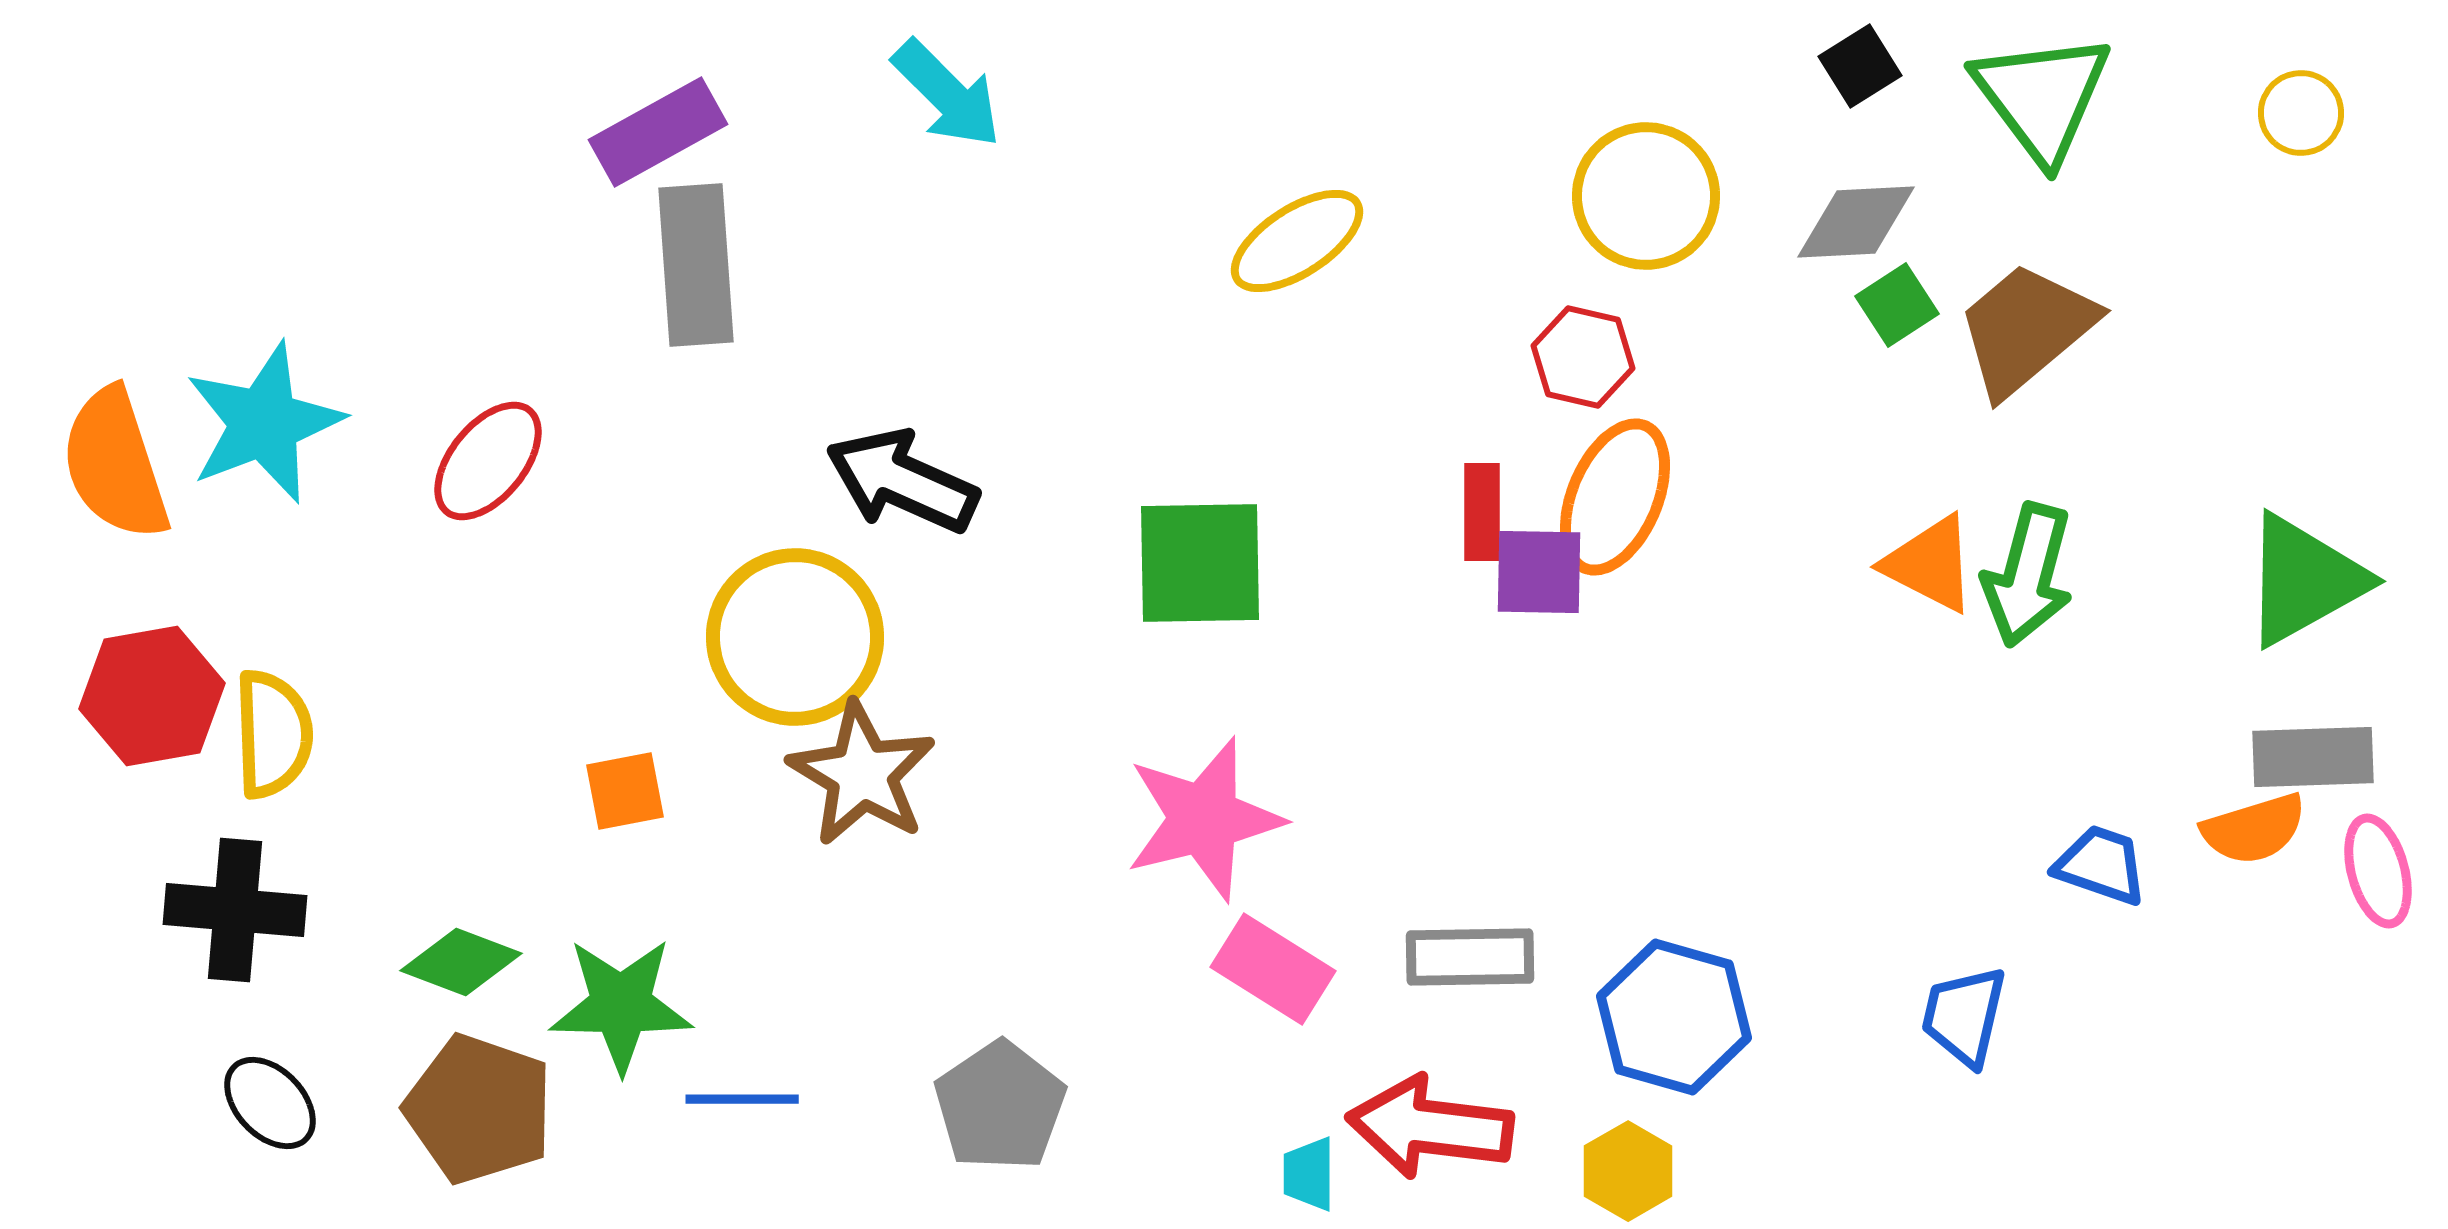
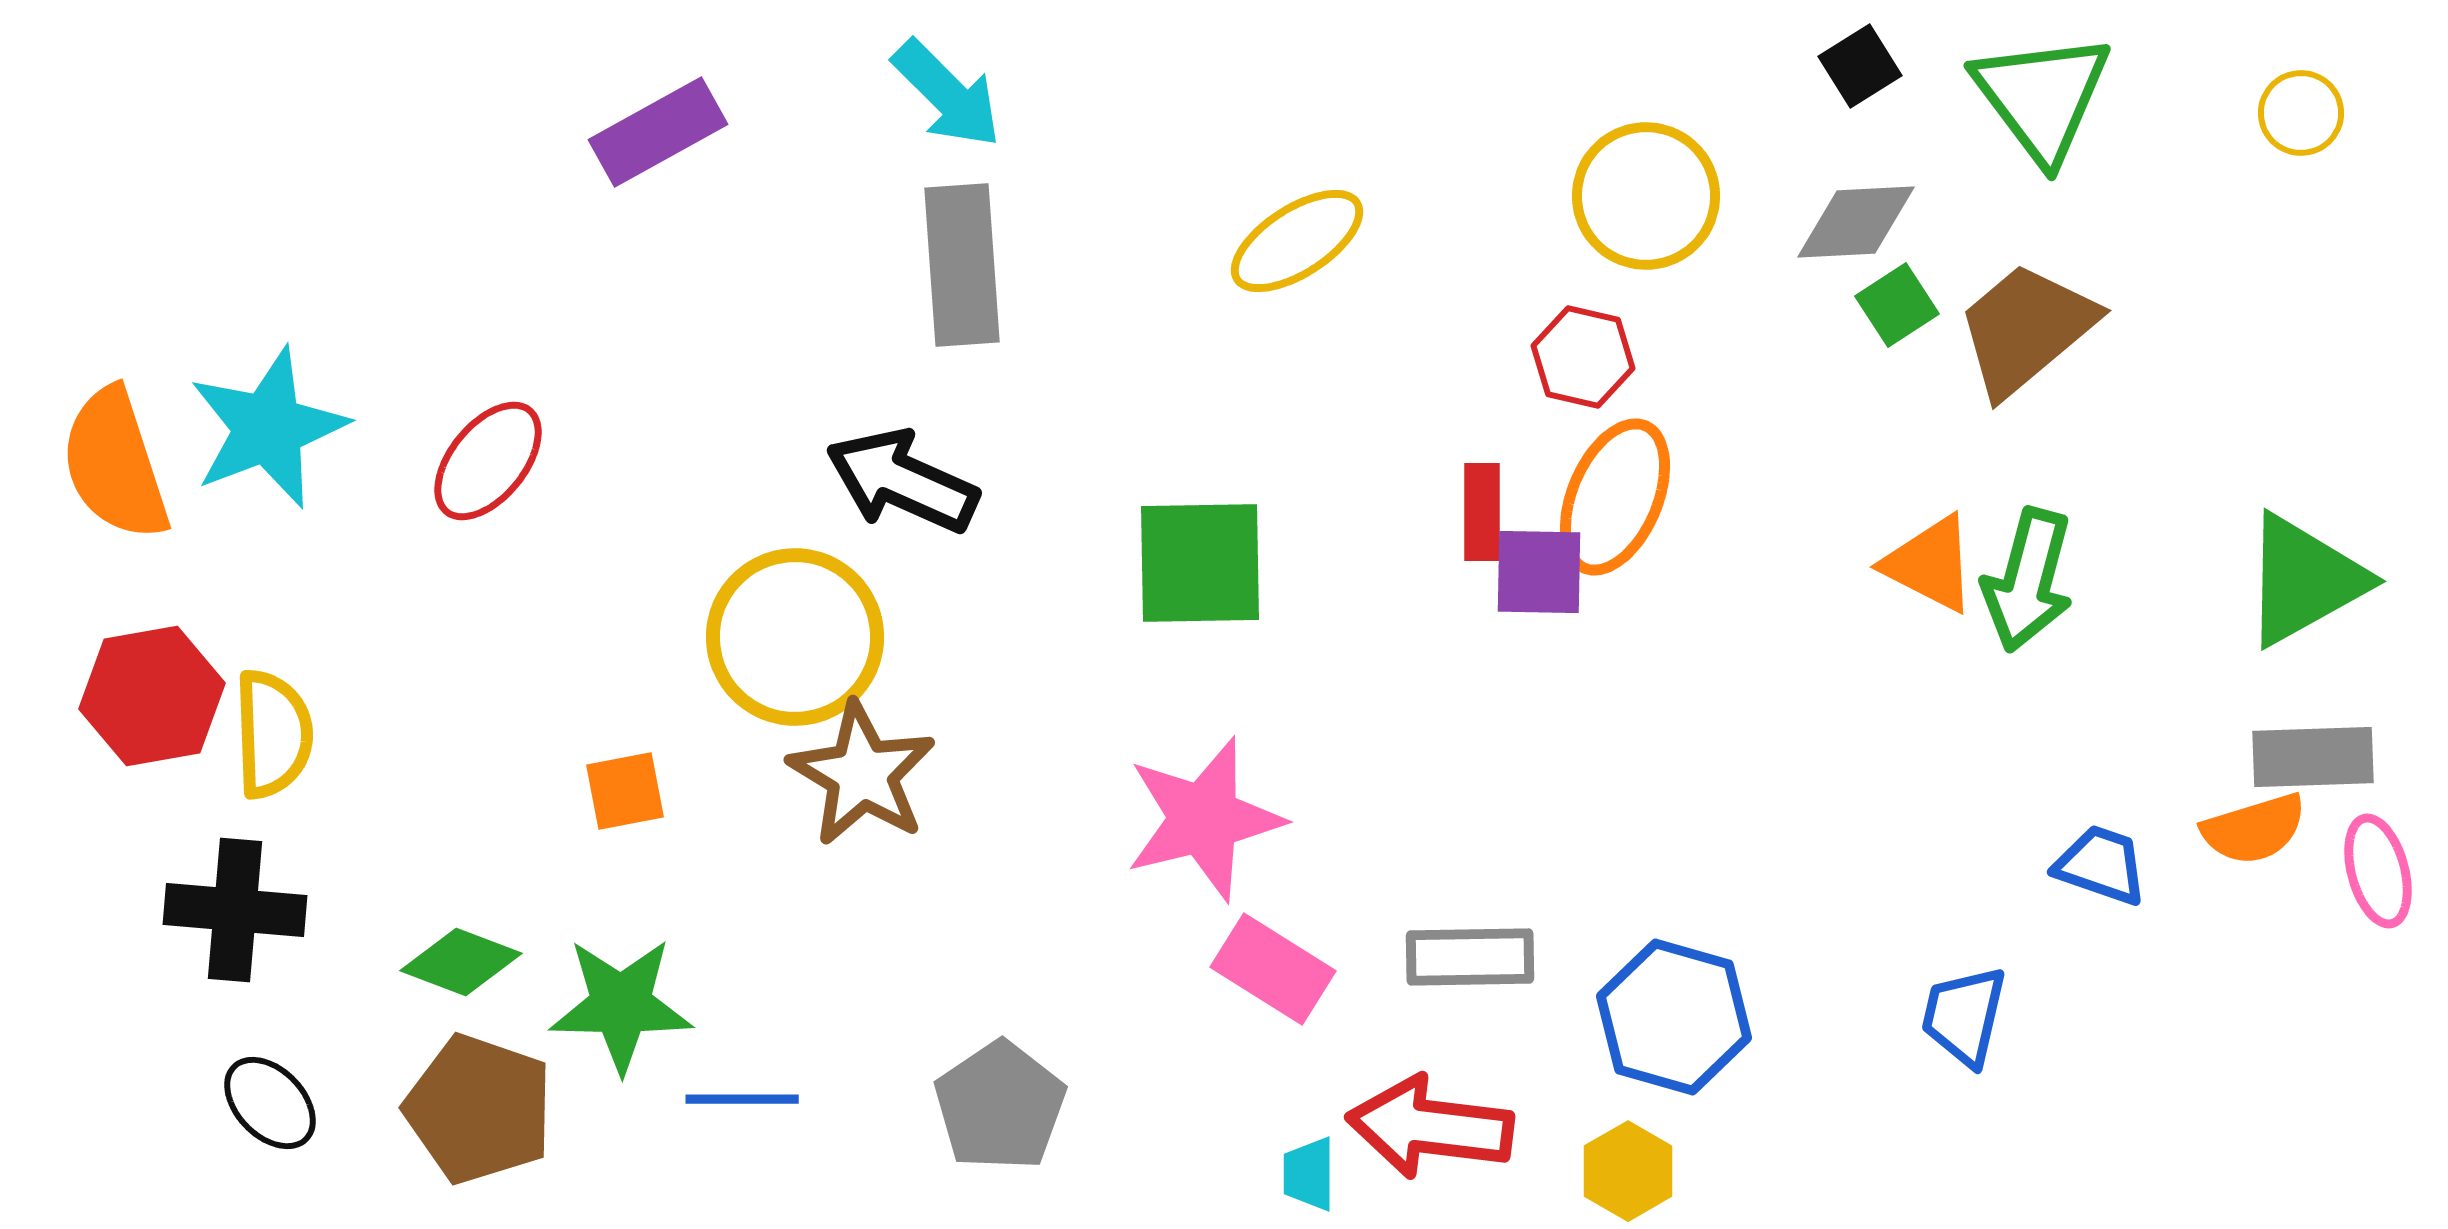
gray rectangle at (696, 265): moved 266 px right
cyan star at (264, 423): moved 4 px right, 5 px down
green arrow at (2028, 575): moved 5 px down
